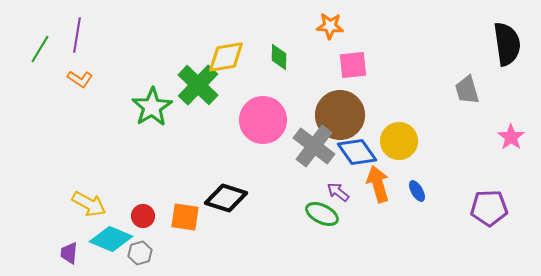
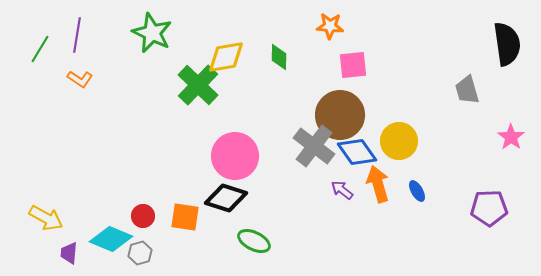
green star: moved 74 px up; rotated 15 degrees counterclockwise
pink circle: moved 28 px left, 36 px down
purple arrow: moved 4 px right, 2 px up
yellow arrow: moved 43 px left, 14 px down
green ellipse: moved 68 px left, 27 px down
